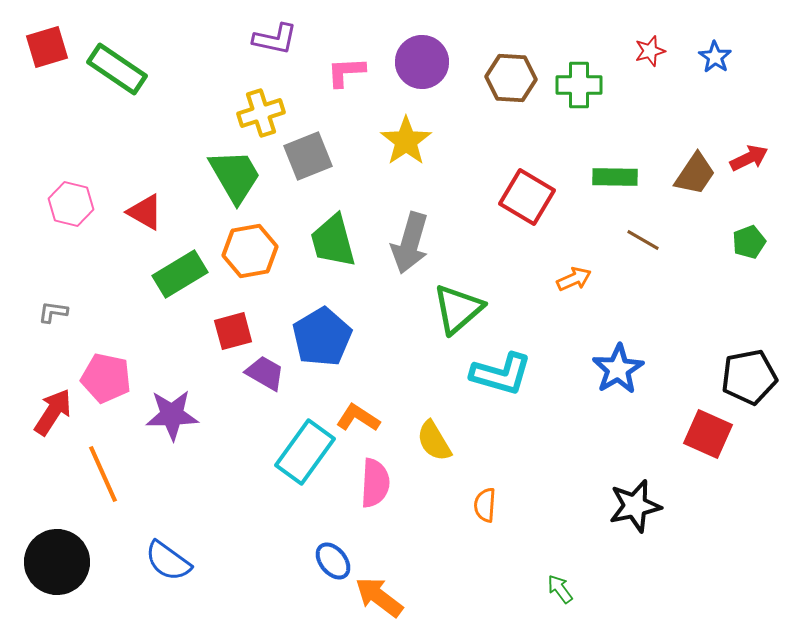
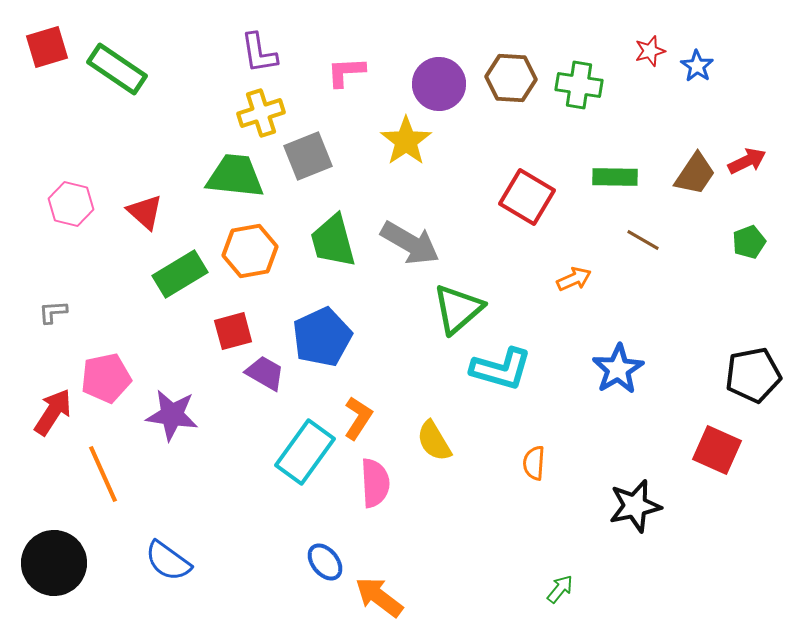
purple L-shape at (275, 39): moved 16 px left, 14 px down; rotated 69 degrees clockwise
blue star at (715, 57): moved 18 px left, 9 px down
purple circle at (422, 62): moved 17 px right, 22 px down
green cross at (579, 85): rotated 9 degrees clockwise
red arrow at (749, 158): moved 2 px left, 3 px down
green trapezoid at (235, 176): rotated 54 degrees counterclockwise
red triangle at (145, 212): rotated 12 degrees clockwise
gray arrow at (410, 243): rotated 76 degrees counterclockwise
gray L-shape at (53, 312): rotated 12 degrees counterclockwise
blue pentagon at (322, 337): rotated 6 degrees clockwise
cyan L-shape at (501, 374): moved 5 px up
black pentagon at (749, 377): moved 4 px right, 2 px up
pink pentagon at (106, 378): rotated 24 degrees counterclockwise
purple star at (172, 415): rotated 10 degrees clockwise
orange L-shape at (358, 418): rotated 90 degrees clockwise
red square at (708, 434): moved 9 px right, 16 px down
pink semicircle at (375, 483): rotated 6 degrees counterclockwise
orange semicircle at (485, 505): moved 49 px right, 42 px up
blue ellipse at (333, 561): moved 8 px left, 1 px down
black circle at (57, 562): moved 3 px left, 1 px down
green arrow at (560, 589): rotated 76 degrees clockwise
